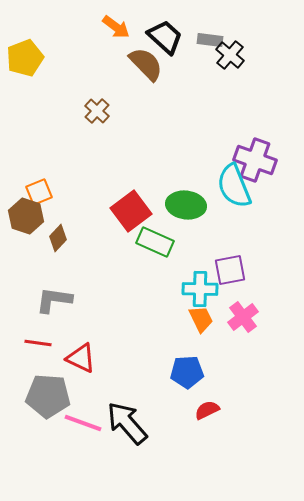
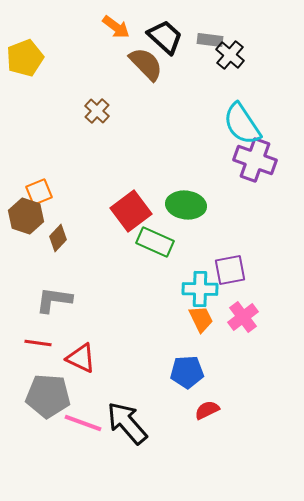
cyan semicircle: moved 8 px right, 62 px up; rotated 12 degrees counterclockwise
